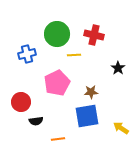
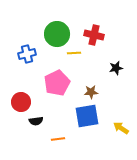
yellow line: moved 2 px up
black star: moved 2 px left; rotated 24 degrees clockwise
